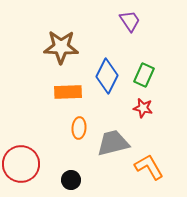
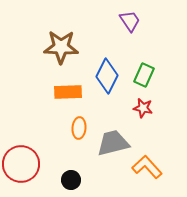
orange L-shape: moved 2 px left; rotated 12 degrees counterclockwise
